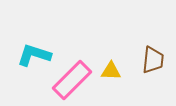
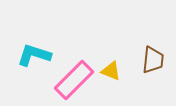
yellow triangle: rotated 20 degrees clockwise
pink rectangle: moved 2 px right
